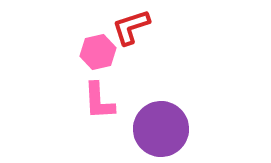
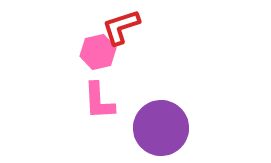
red L-shape: moved 10 px left
purple circle: moved 1 px up
